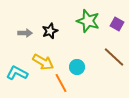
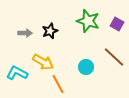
cyan circle: moved 9 px right
orange line: moved 3 px left, 1 px down
